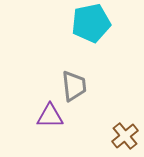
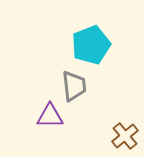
cyan pentagon: moved 22 px down; rotated 9 degrees counterclockwise
